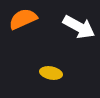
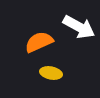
orange semicircle: moved 16 px right, 23 px down
